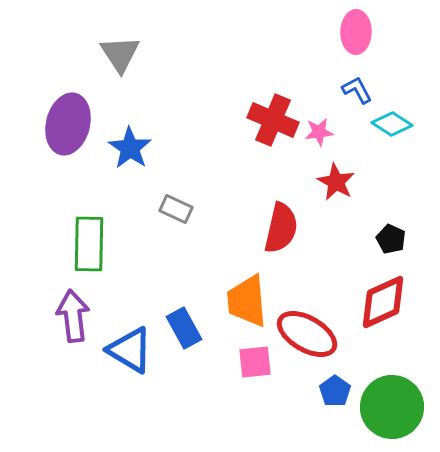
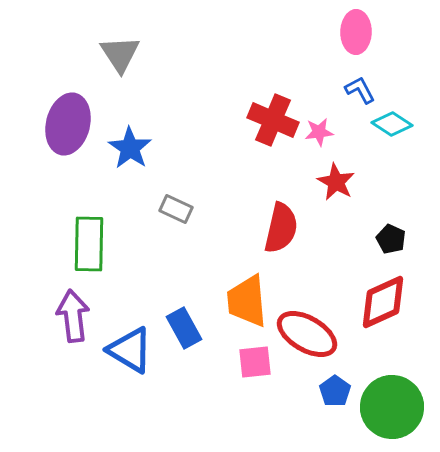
blue L-shape: moved 3 px right
